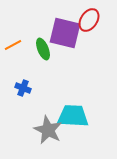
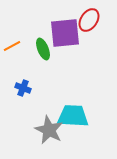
purple square: rotated 20 degrees counterclockwise
orange line: moved 1 px left, 1 px down
gray star: moved 1 px right
